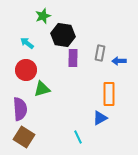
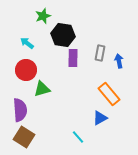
blue arrow: rotated 80 degrees clockwise
orange rectangle: rotated 40 degrees counterclockwise
purple semicircle: moved 1 px down
cyan line: rotated 16 degrees counterclockwise
